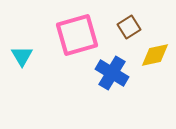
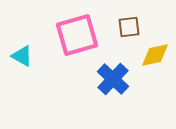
brown square: rotated 25 degrees clockwise
cyan triangle: rotated 30 degrees counterclockwise
blue cross: moved 1 px right, 6 px down; rotated 12 degrees clockwise
